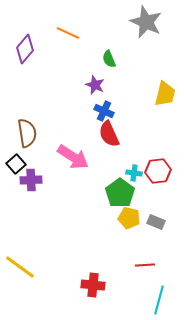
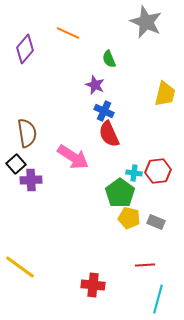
cyan line: moved 1 px left, 1 px up
